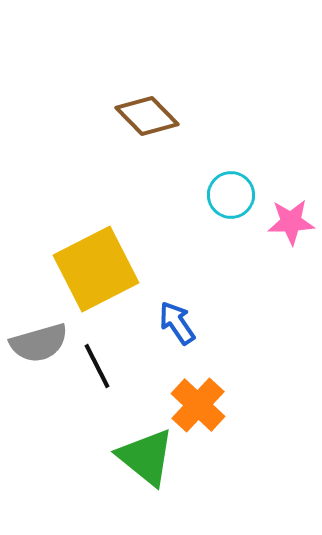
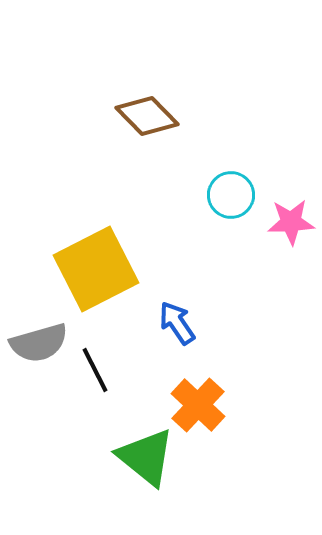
black line: moved 2 px left, 4 px down
